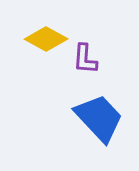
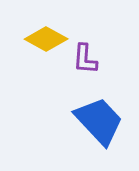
blue trapezoid: moved 3 px down
